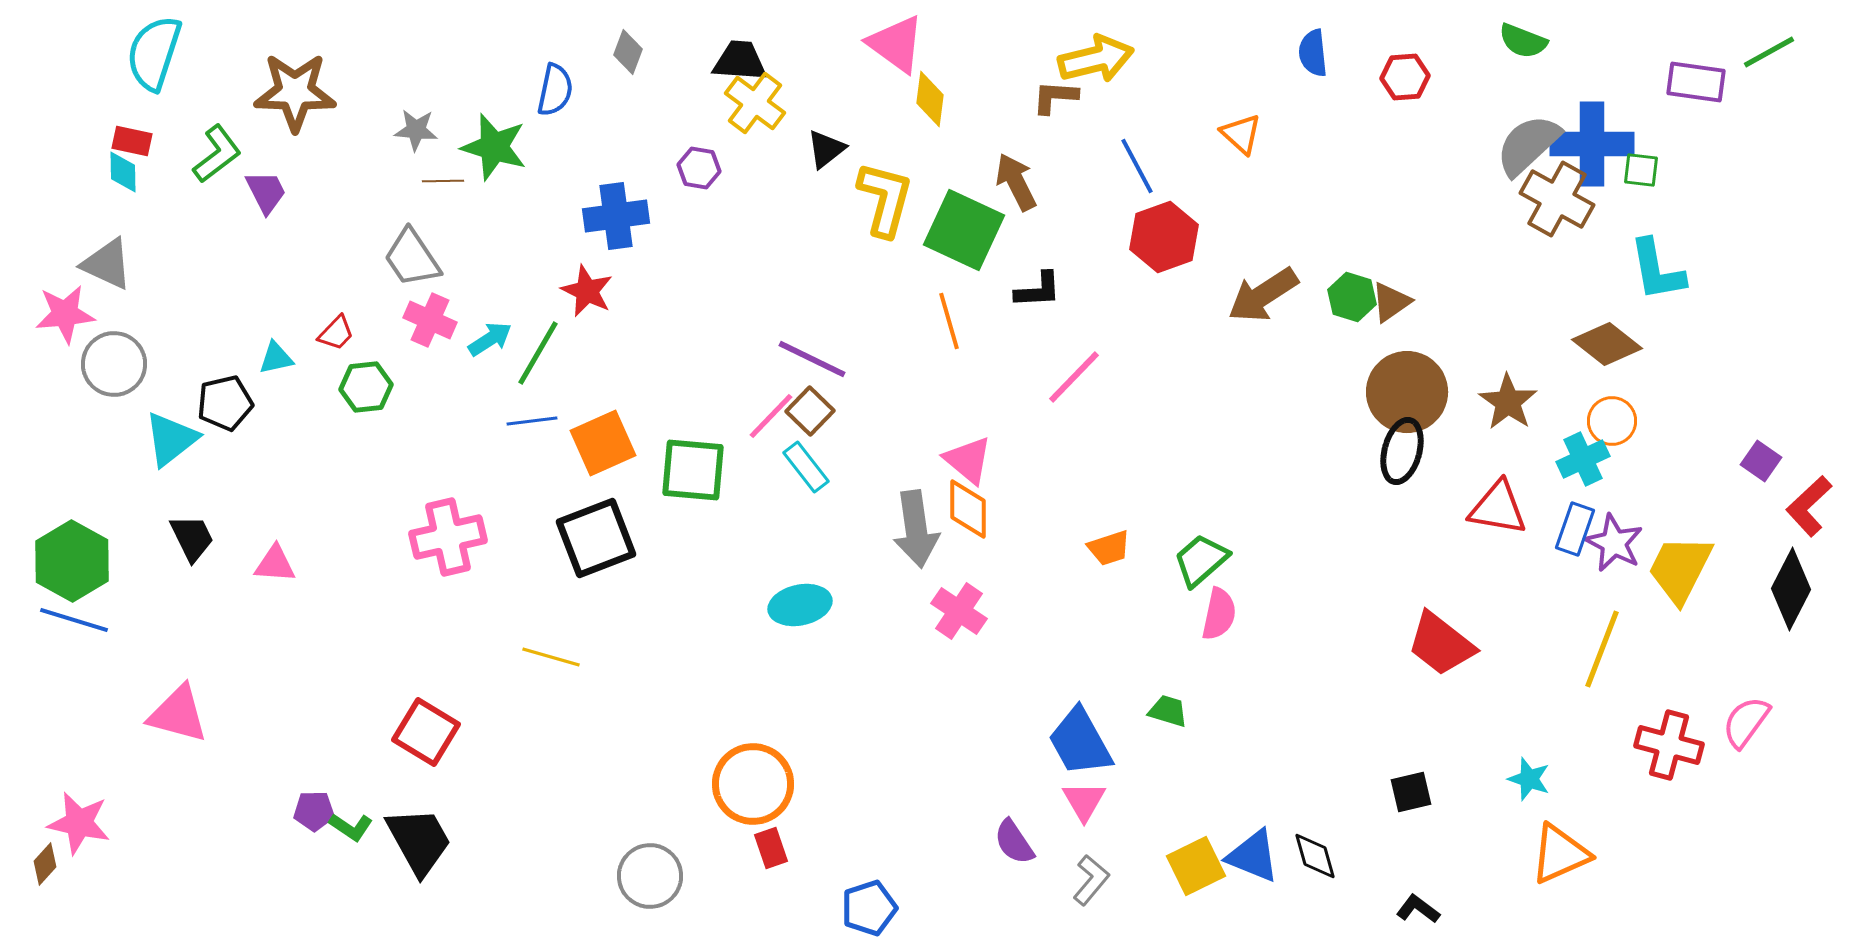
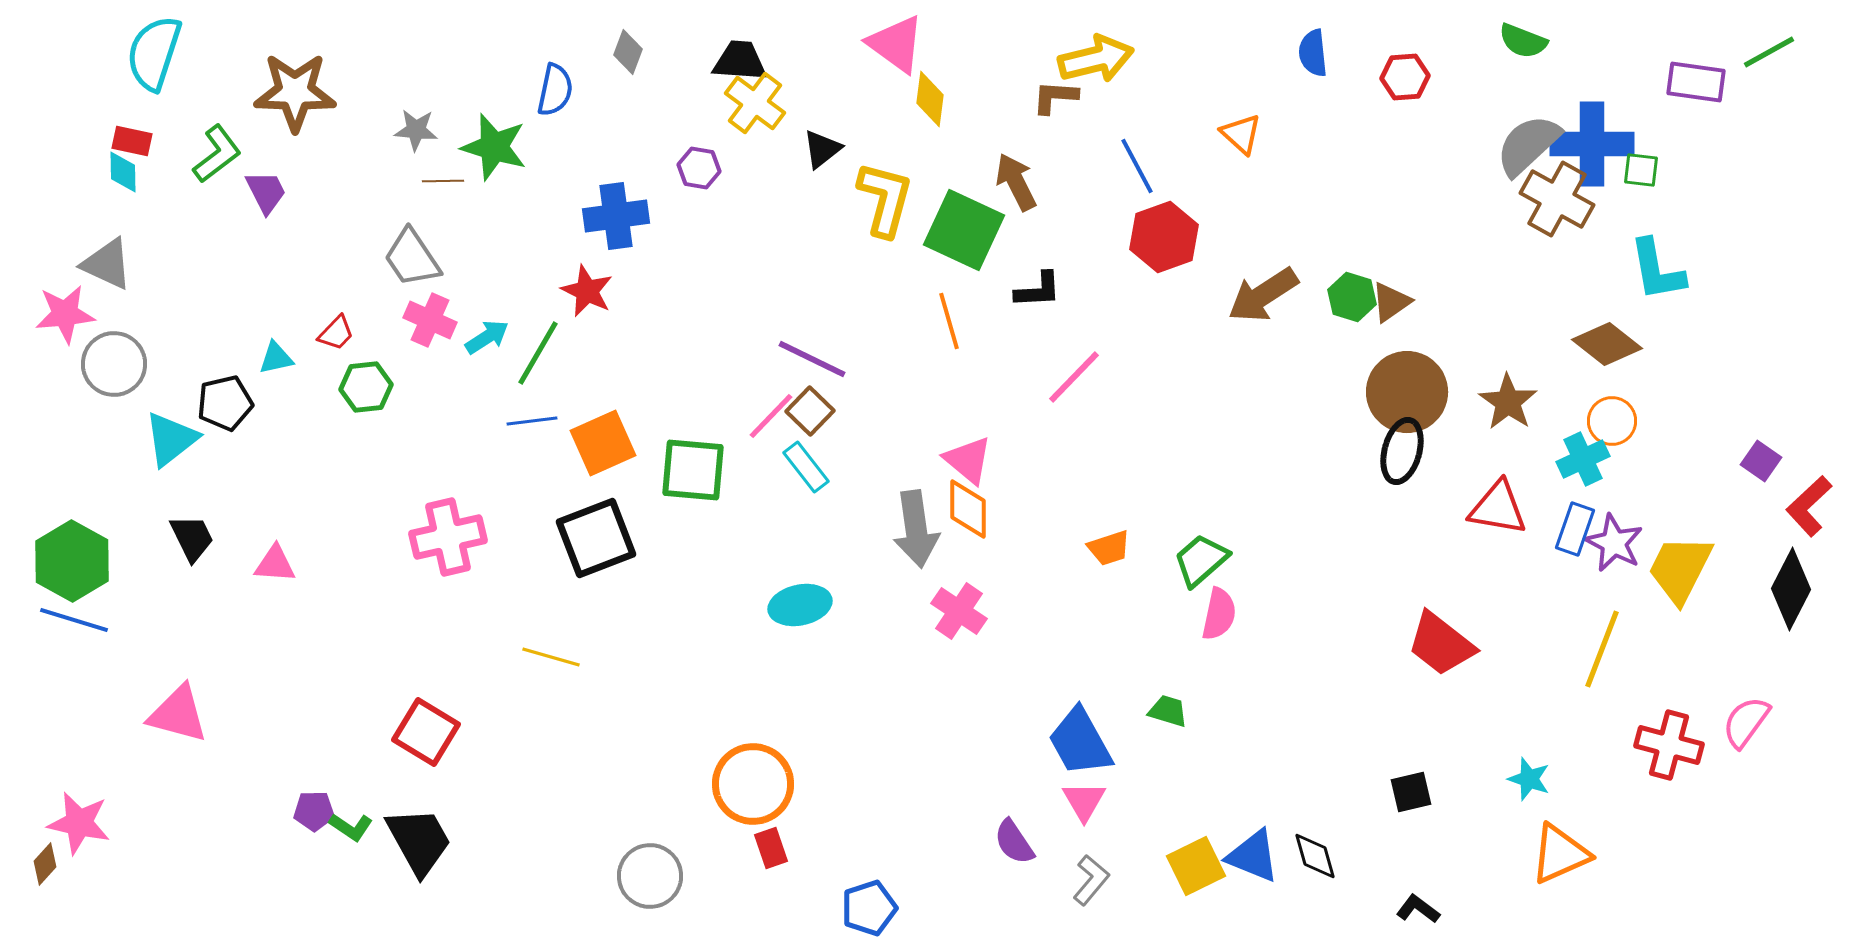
black triangle at (826, 149): moved 4 px left
cyan arrow at (490, 339): moved 3 px left, 2 px up
